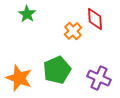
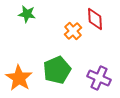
green star: rotated 24 degrees counterclockwise
orange star: rotated 12 degrees clockwise
